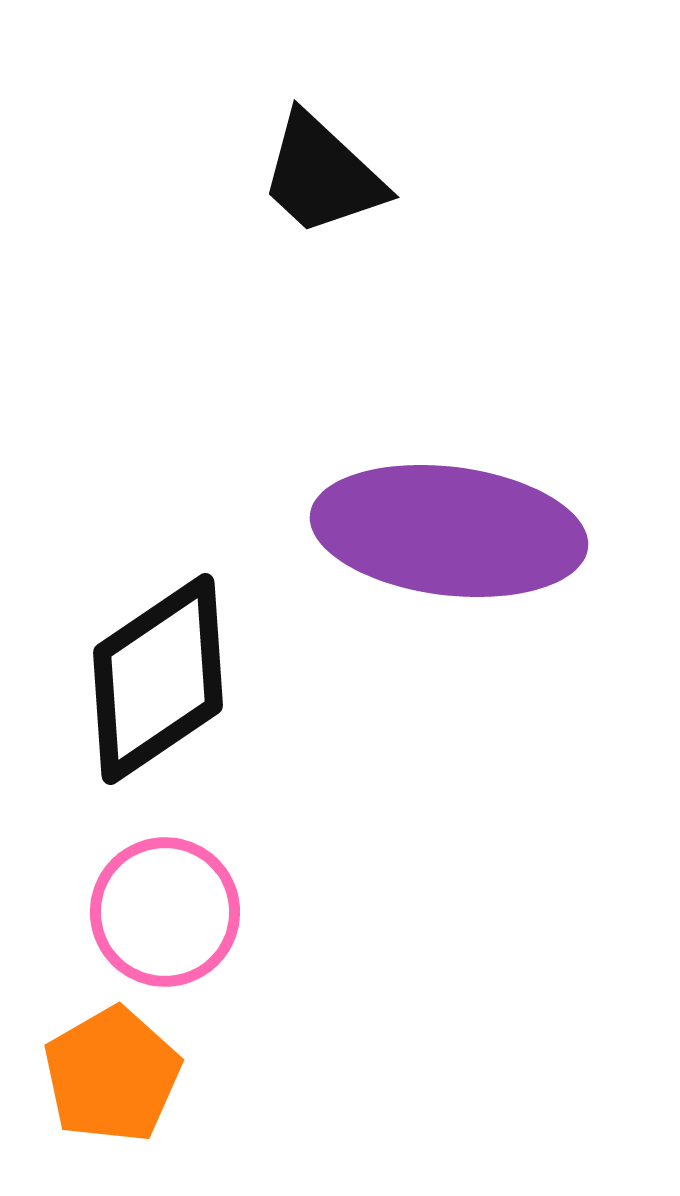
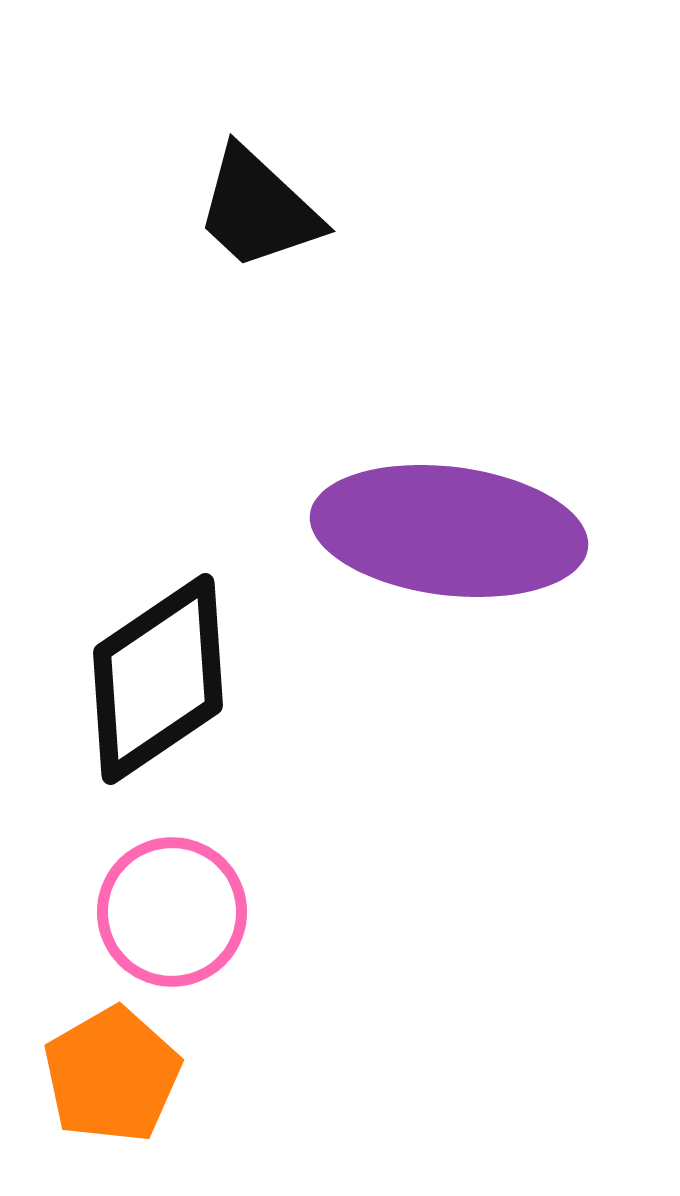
black trapezoid: moved 64 px left, 34 px down
pink circle: moved 7 px right
